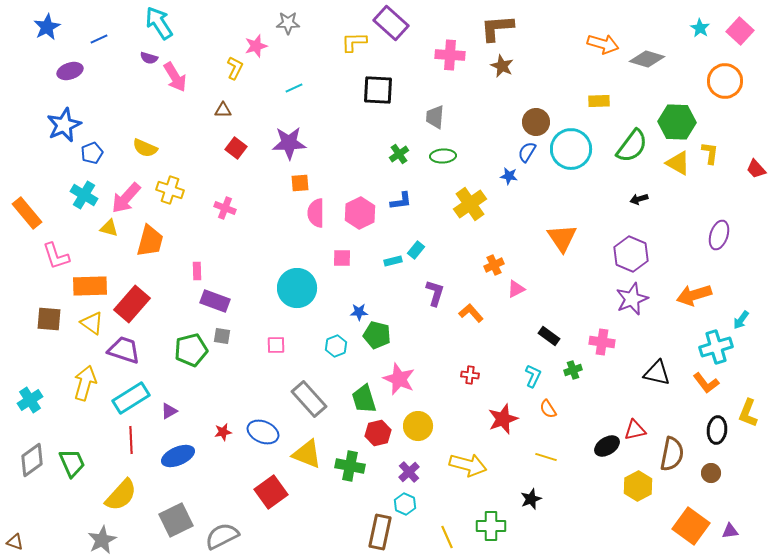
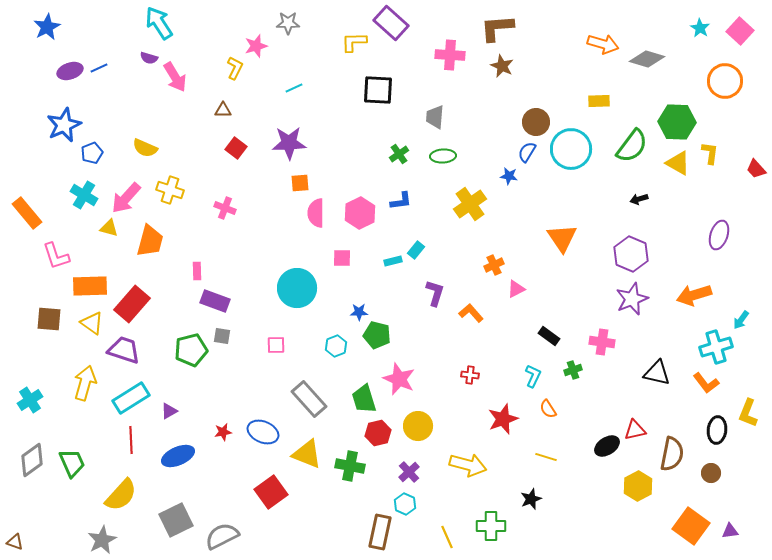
blue line at (99, 39): moved 29 px down
